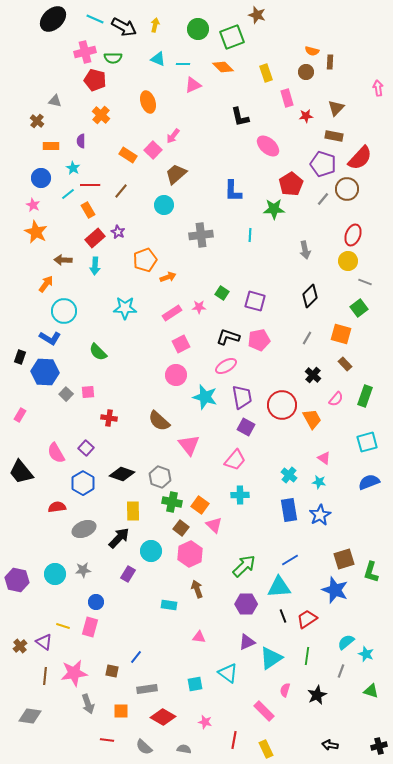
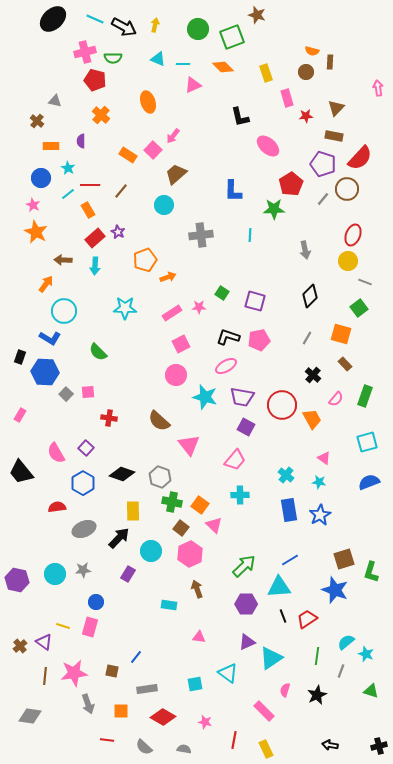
cyan star at (73, 168): moved 5 px left
purple trapezoid at (242, 397): rotated 110 degrees clockwise
cyan cross at (289, 475): moved 3 px left
green line at (307, 656): moved 10 px right
